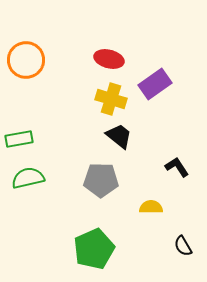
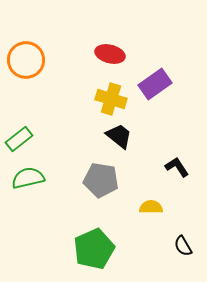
red ellipse: moved 1 px right, 5 px up
green rectangle: rotated 28 degrees counterclockwise
gray pentagon: rotated 8 degrees clockwise
